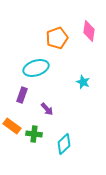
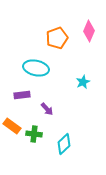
pink diamond: rotated 15 degrees clockwise
cyan ellipse: rotated 30 degrees clockwise
cyan star: rotated 24 degrees clockwise
purple rectangle: rotated 63 degrees clockwise
